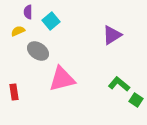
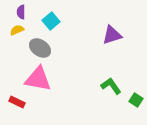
purple semicircle: moved 7 px left
yellow semicircle: moved 1 px left, 1 px up
purple triangle: rotated 15 degrees clockwise
gray ellipse: moved 2 px right, 3 px up
pink triangle: moved 24 px left; rotated 24 degrees clockwise
green L-shape: moved 8 px left, 2 px down; rotated 15 degrees clockwise
red rectangle: moved 3 px right, 10 px down; rotated 56 degrees counterclockwise
